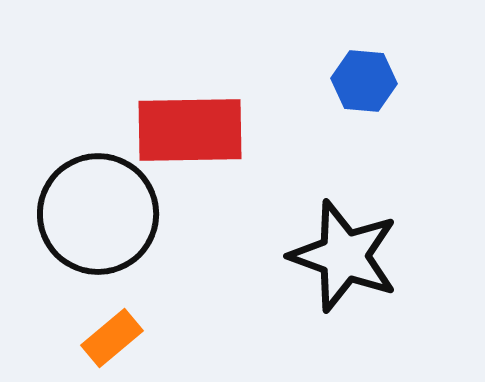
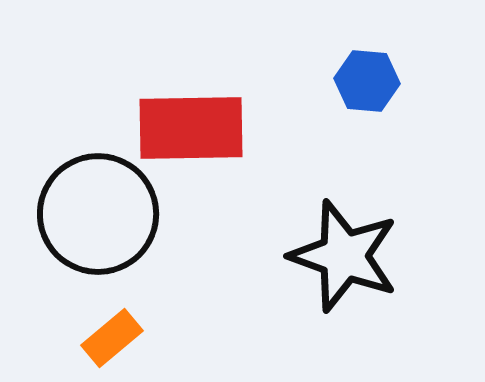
blue hexagon: moved 3 px right
red rectangle: moved 1 px right, 2 px up
